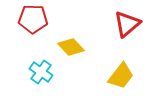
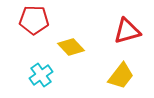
red pentagon: moved 1 px right, 1 px down
red triangle: moved 7 px down; rotated 24 degrees clockwise
cyan cross: moved 3 px down; rotated 20 degrees clockwise
